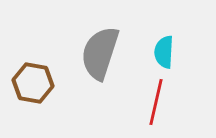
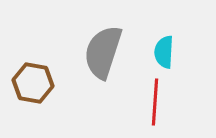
gray semicircle: moved 3 px right, 1 px up
red line: moved 1 px left; rotated 9 degrees counterclockwise
